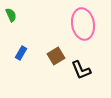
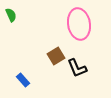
pink ellipse: moved 4 px left
blue rectangle: moved 2 px right, 27 px down; rotated 72 degrees counterclockwise
black L-shape: moved 4 px left, 2 px up
